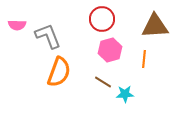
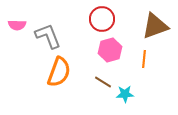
brown triangle: rotated 16 degrees counterclockwise
